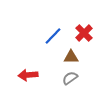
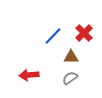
red arrow: moved 1 px right
